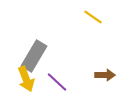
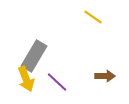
brown arrow: moved 1 px down
